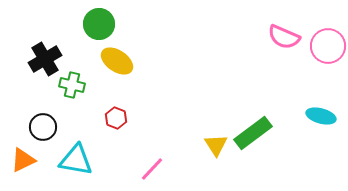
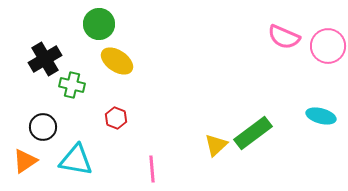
yellow triangle: rotated 20 degrees clockwise
orange triangle: moved 2 px right, 1 px down; rotated 8 degrees counterclockwise
pink line: rotated 48 degrees counterclockwise
